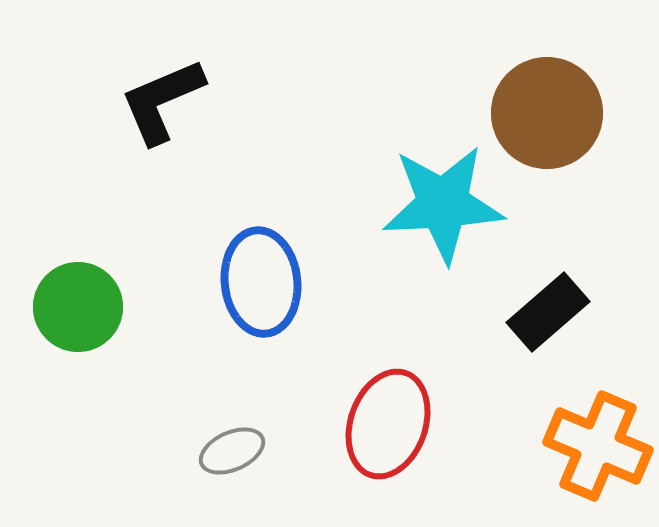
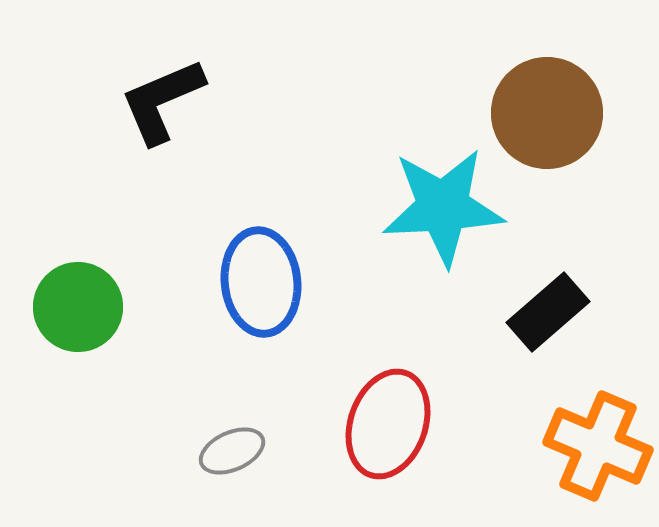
cyan star: moved 3 px down
